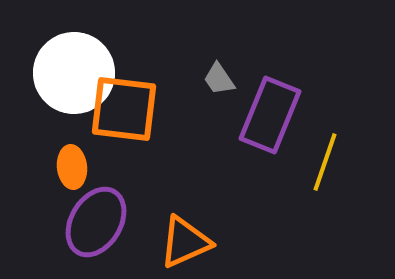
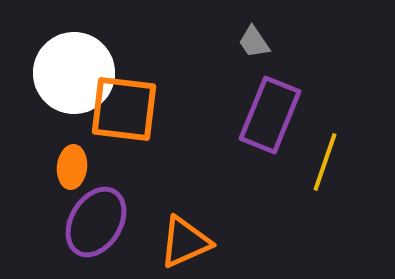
gray trapezoid: moved 35 px right, 37 px up
orange ellipse: rotated 12 degrees clockwise
